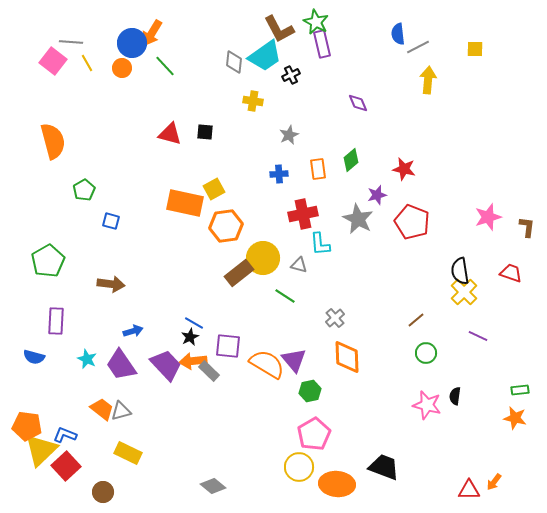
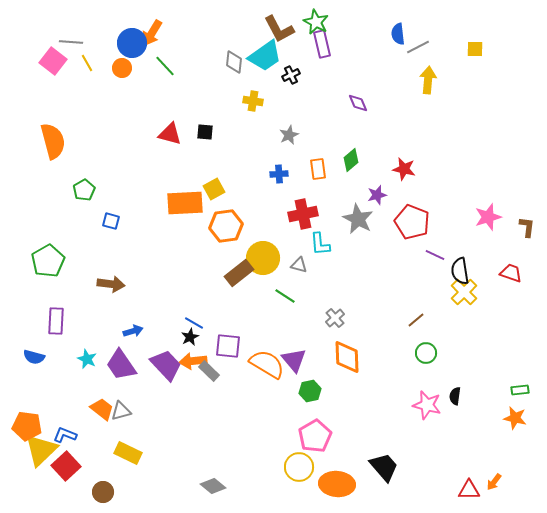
orange rectangle at (185, 203): rotated 15 degrees counterclockwise
purple line at (478, 336): moved 43 px left, 81 px up
pink pentagon at (314, 434): moved 1 px right, 2 px down
black trapezoid at (384, 467): rotated 28 degrees clockwise
